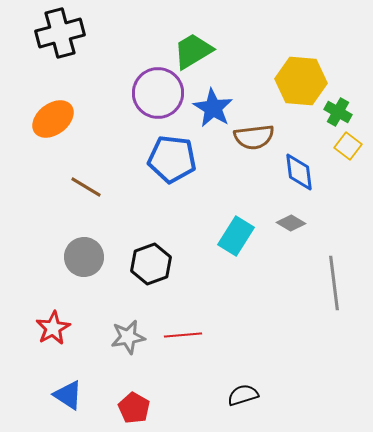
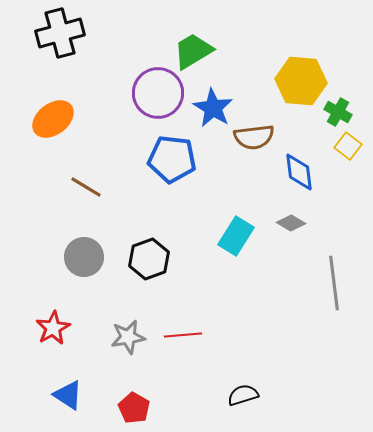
black hexagon: moved 2 px left, 5 px up
